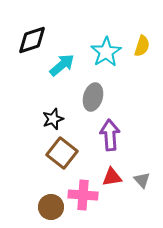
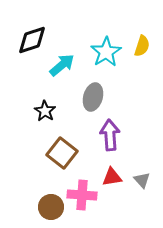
black star: moved 8 px left, 8 px up; rotated 20 degrees counterclockwise
pink cross: moved 1 px left
